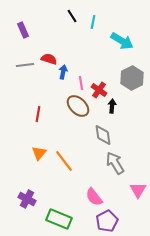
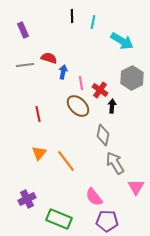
black line: rotated 32 degrees clockwise
red semicircle: moved 1 px up
red cross: moved 1 px right
red line: rotated 21 degrees counterclockwise
gray diamond: rotated 20 degrees clockwise
orange line: moved 2 px right
pink triangle: moved 2 px left, 3 px up
purple cross: rotated 36 degrees clockwise
purple pentagon: rotated 30 degrees clockwise
